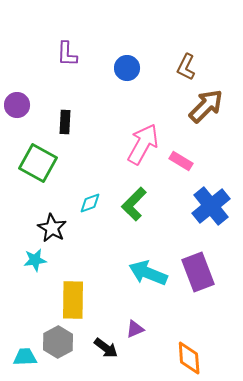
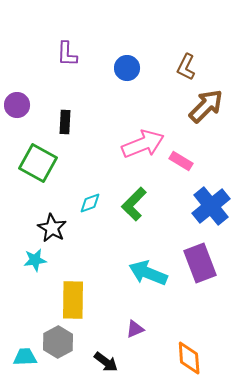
pink arrow: rotated 39 degrees clockwise
purple rectangle: moved 2 px right, 9 px up
black arrow: moved 14 px down
